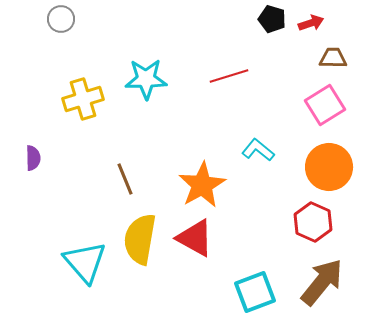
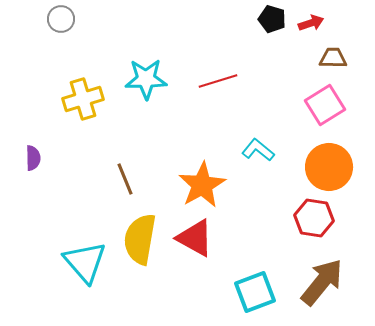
red line: moved 11 px left, 5 px down
red hexagon: moved 1 px right, 4 px up; rotated 15 degrees counterclockwise
